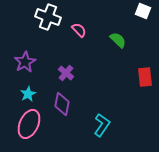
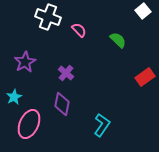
white square: rotated 28 degrees clockwise
red rectangle: rotated 60 degrees clockwise
cyan star: moved 14 px left, 3 px down
